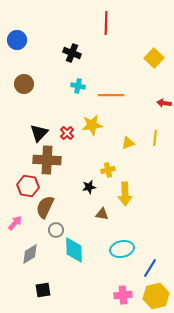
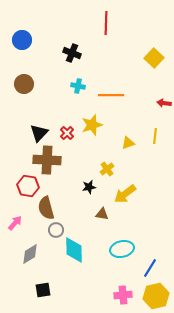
blue circle: moved 5 px right
yellow star: rotated 10 degrees counterclockwise
yellow line: moved 2 px up
yellow cross: moved 1 px left, 1 px up; rotated 24 degrees counterclockwise
yellow arrow: rotated 55 degrees clockwise
brown semicircle: moved 1 px right, 1 px down; rotated 40 degrees counterclockwise
